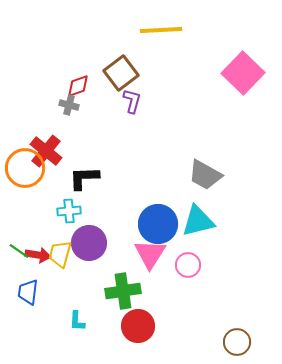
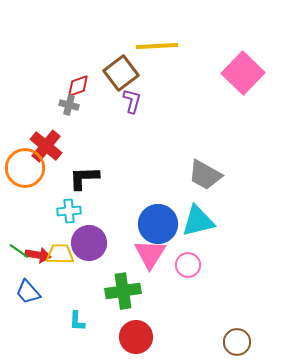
yellow line: moved 4 px left, 16 px down
red cross: moved 5 px up
yellow trapezoid: rotated 76 degrees clockwise
blue trapezoid: rotated 48 degrees counterclockwise
red circle: moved 2 px left, 11 px down
